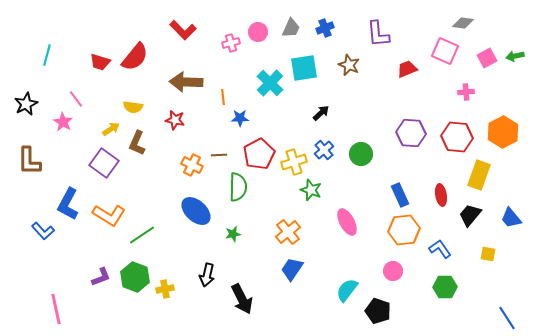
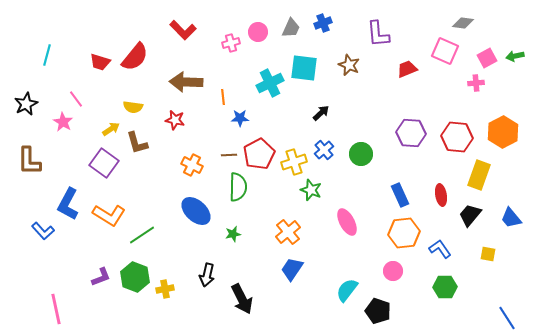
blue cross at (325, 28): moved 2 px left, 5 px up
cyan square at (304, 68): rotated 16 degrees clockwise
cyan cross at (270, 83): rotated 20 degrees clockwise
pink cross at (466, 92): moved 10 px right, 9 px up
brown L-shape at (137, 143): rotated 40 degrees counterclockwise
brown line at (219, 155): moved 10 px right
orange hexagon at (404, 230): moved 3 px down
